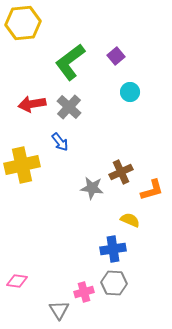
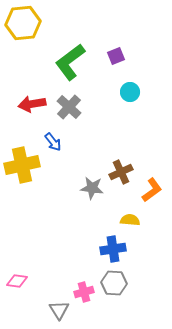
purple square: rotated 18 degrees clockwise
blue arrow: moved 7 px left
orange L-shape: rotated 20 degrees counterclockwise
yellow semicircle: rotated 18 degrees counterclockwise
